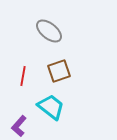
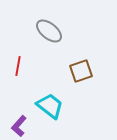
brown square: moved 22 px right
red line: moved 5 px left, 10 px up
cyan trapezoid: moved 1 px left, 1 px up
